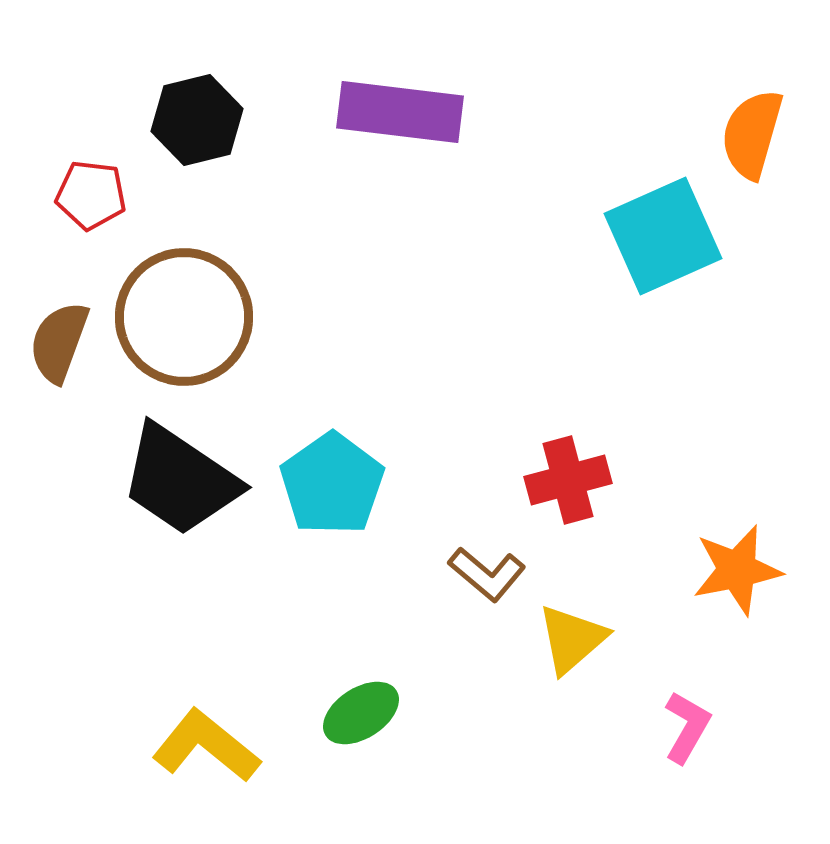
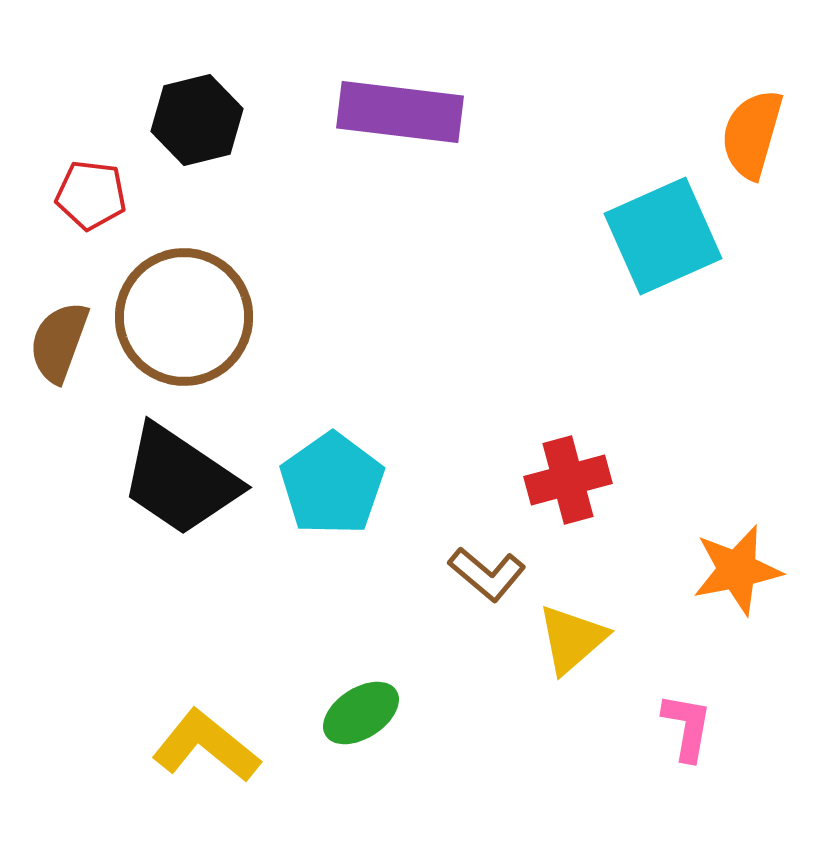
pink L-shape: rotated 20 degrees counterclockwise
